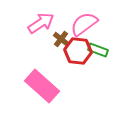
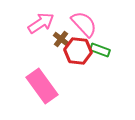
pink semicircle: rotated 84 degrees clockwise
green rectangle: moved 2 px right
pink rectangle: rotated 12 degrees clockwise
